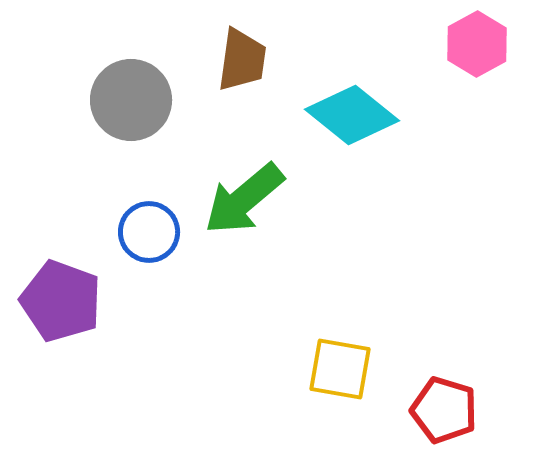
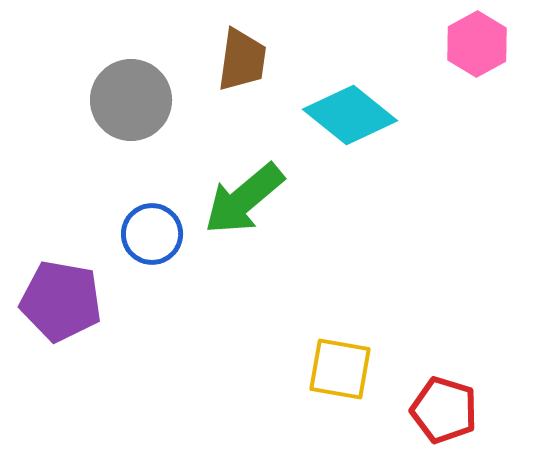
cyan diamond: moved 2 px left
blue circle: moved 3 px right, 2 px down
purple pentagon: rotated 10 degrees counterclockwise
